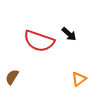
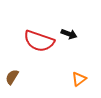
black arrow: rotated 21 degrees counterclockwise
